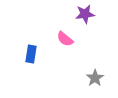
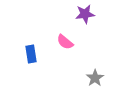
pink semicircle: moved 3 px down
blue rectangle: rotated 18 degrees counterclockwise
